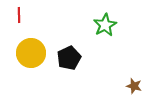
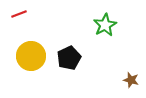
red line: moved 1 px up; rotated 70 degrees clockwise
yellow circle: moved 3 px down
brown star: moved 3 px left, 6 px up
